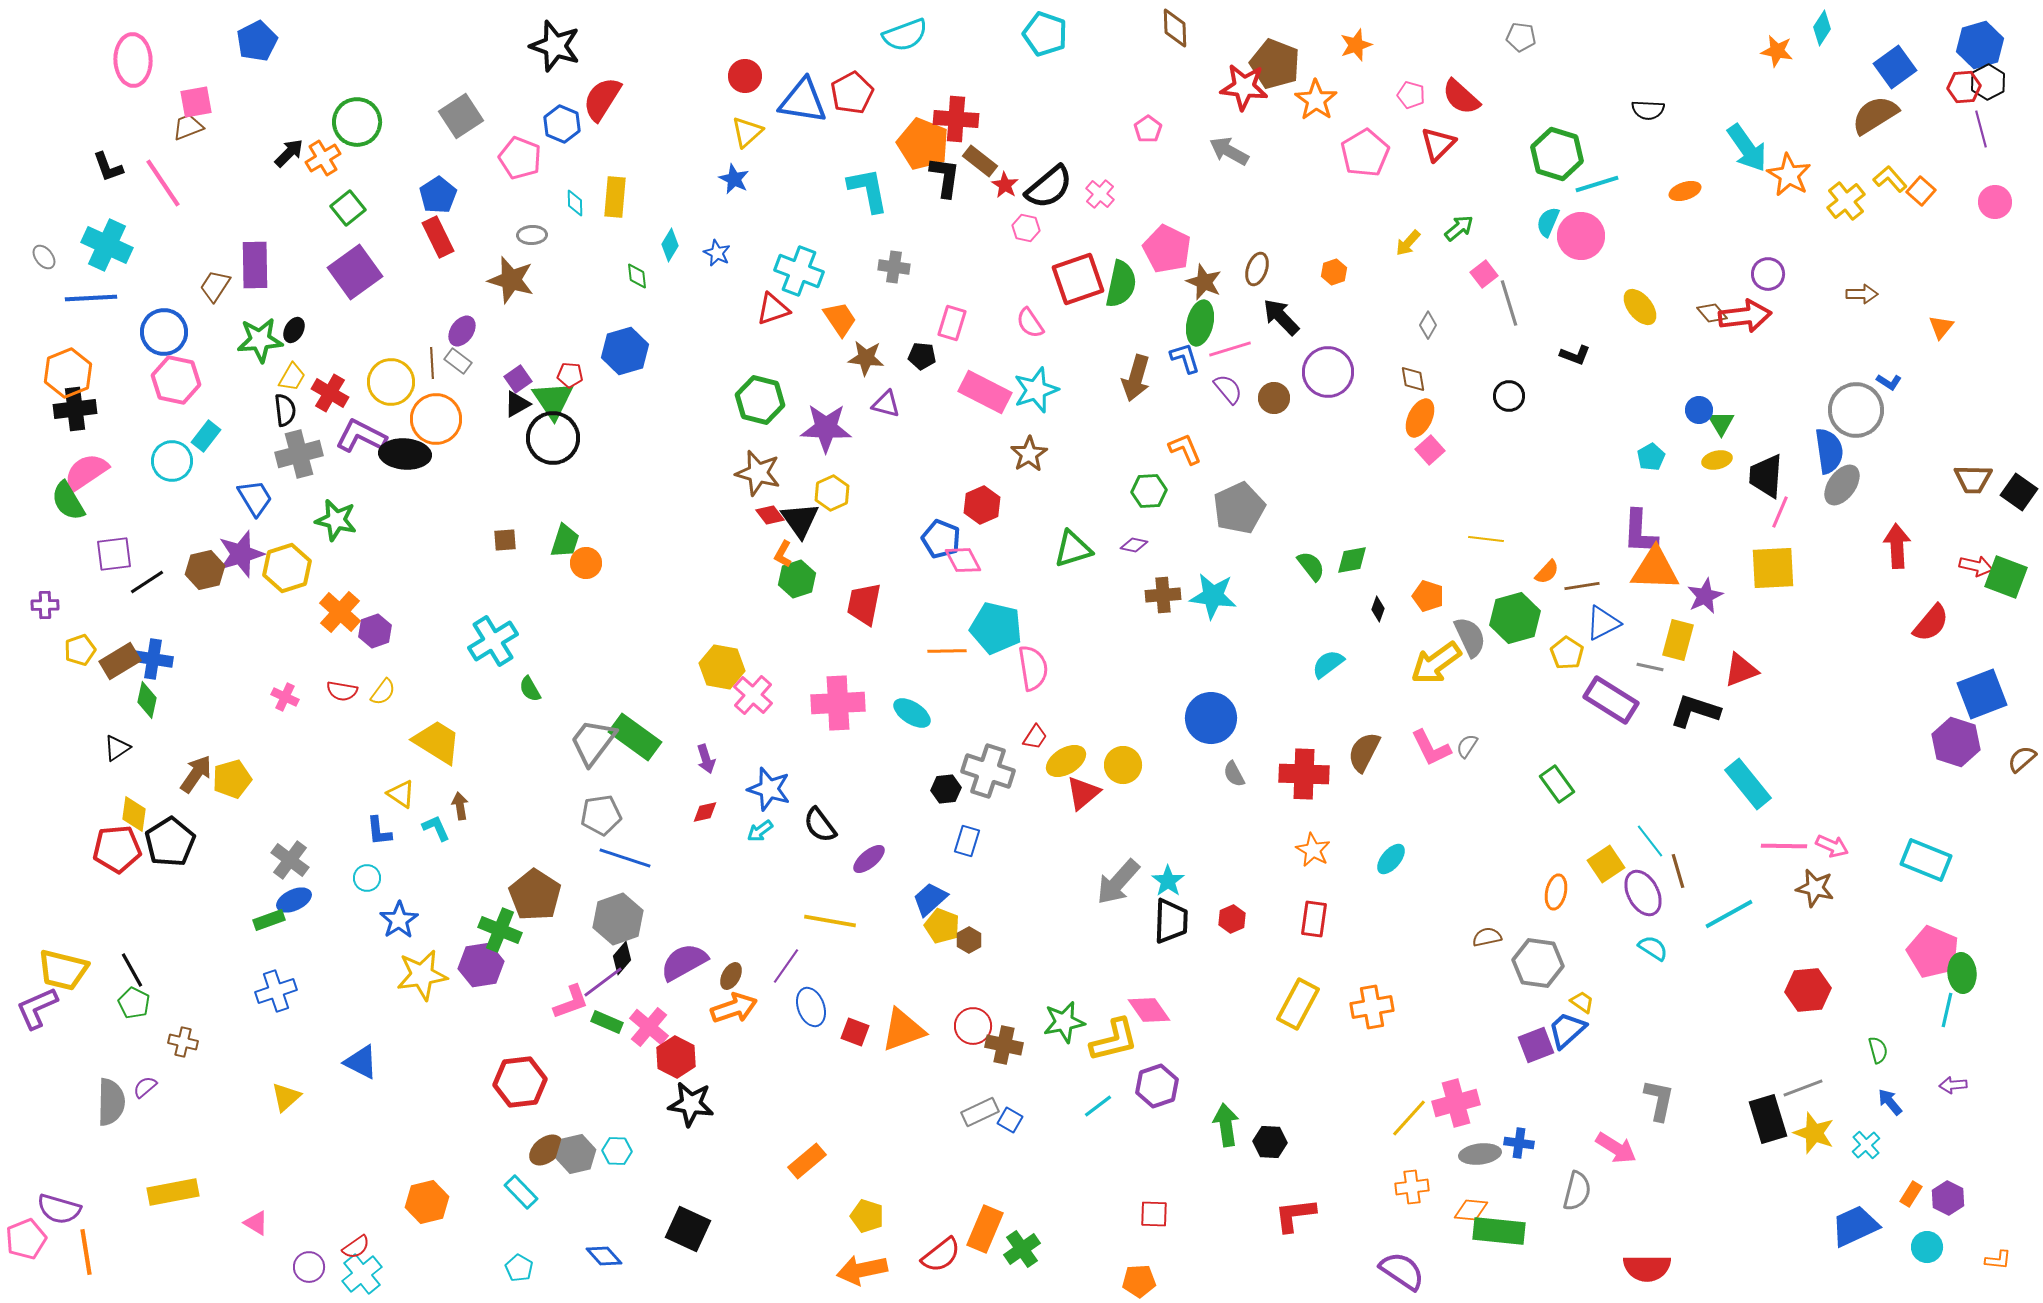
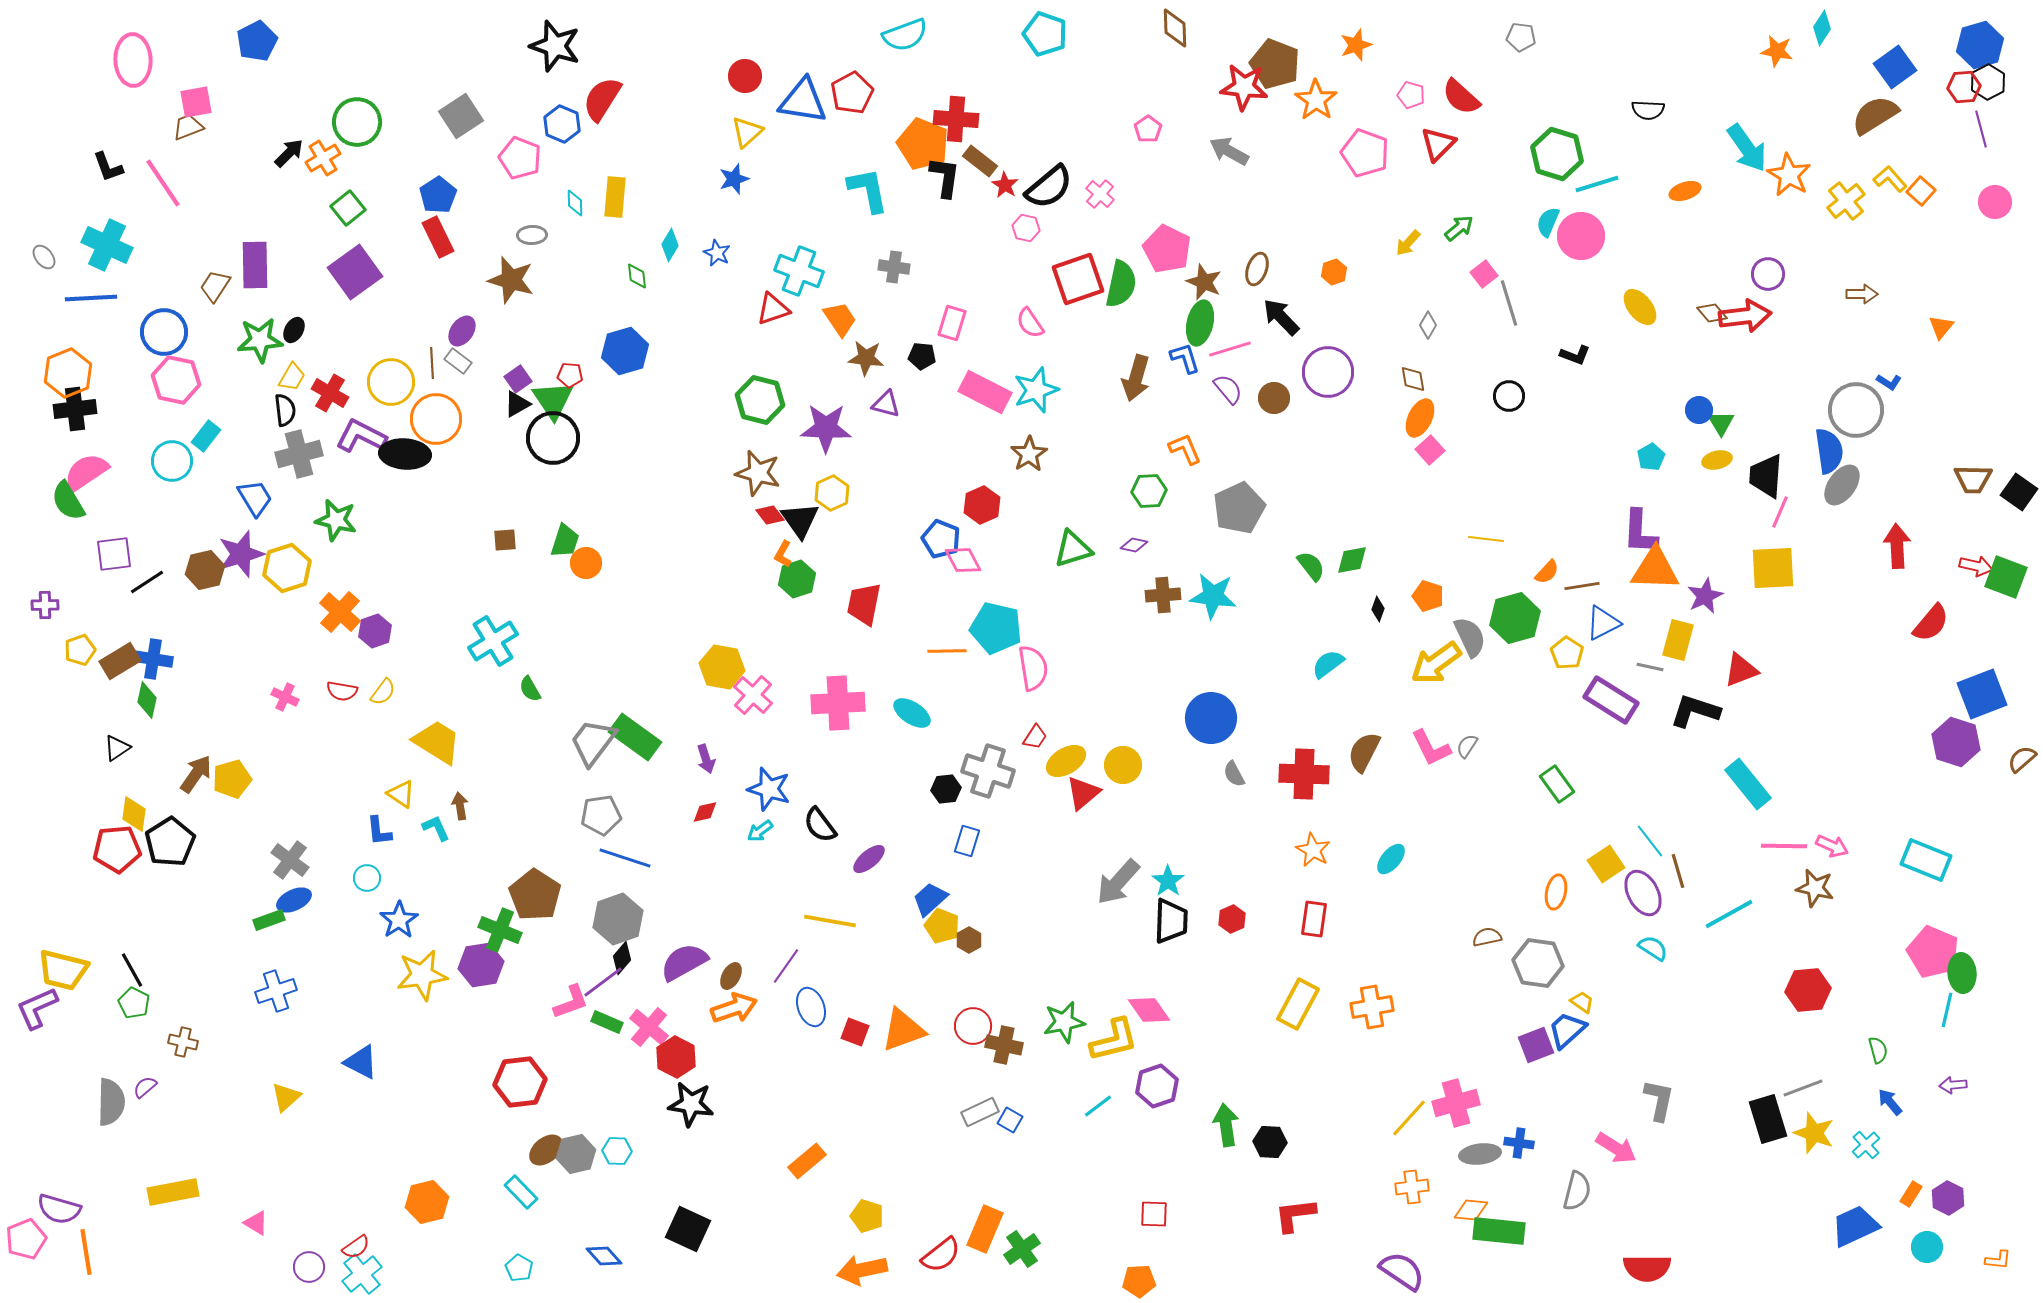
pink pentagon at (1365, 153): rotated 21 degrees counterclockwise
blue star at (734, 179): rotated 28 degrees clockwise
